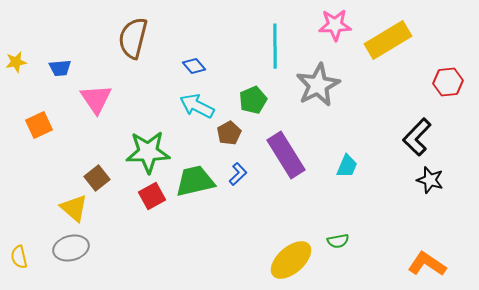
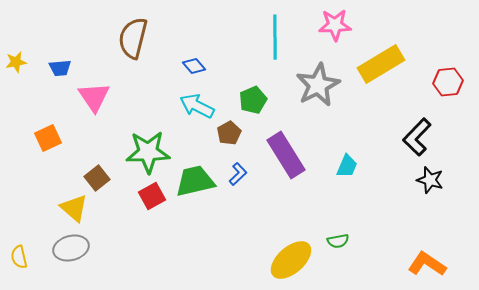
yellow rectangle: moved 7 px left, 24 px down
cyan line: moved 9 px up
pink triangle: moved 2 px left, 2 px up
orange square: moved 9 px right, 13 px down
